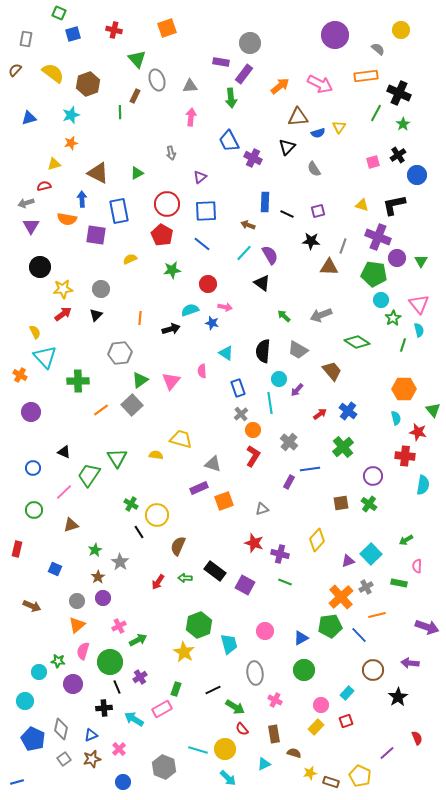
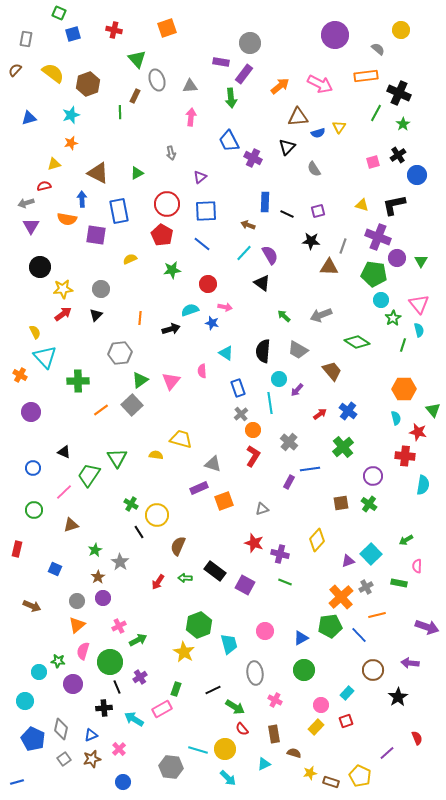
gray hexagon at (164, 767): moved 7 px right; rotated 15 degrees counterclockwise
